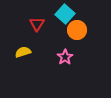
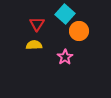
orange circle: moved 2 px right, 1 px down
yellow semicircle: moved 11 px right, 7 px up; rotated 14 degrees clockwise
